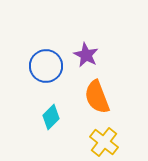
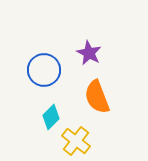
purple star: moved 3 px right, 2 px up
blue circle: moved 2 px left, 4 px down
yellow cross: moved 28 px left, 1 px up
